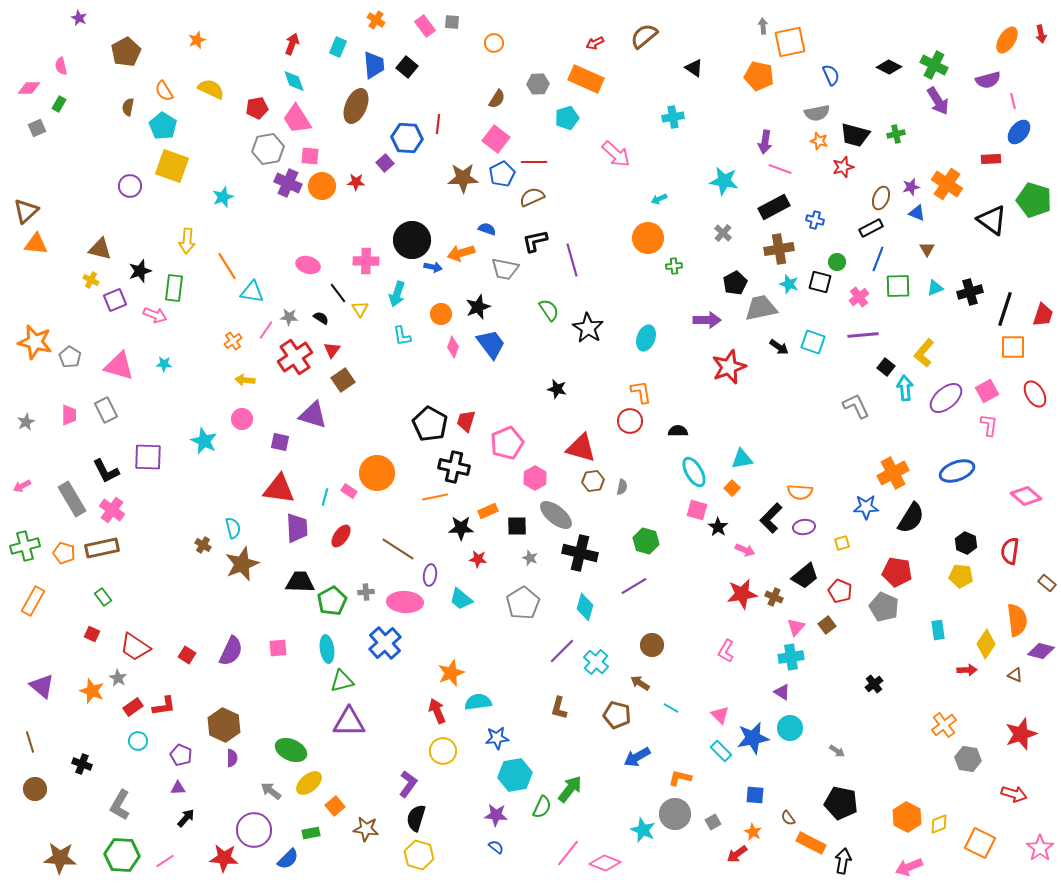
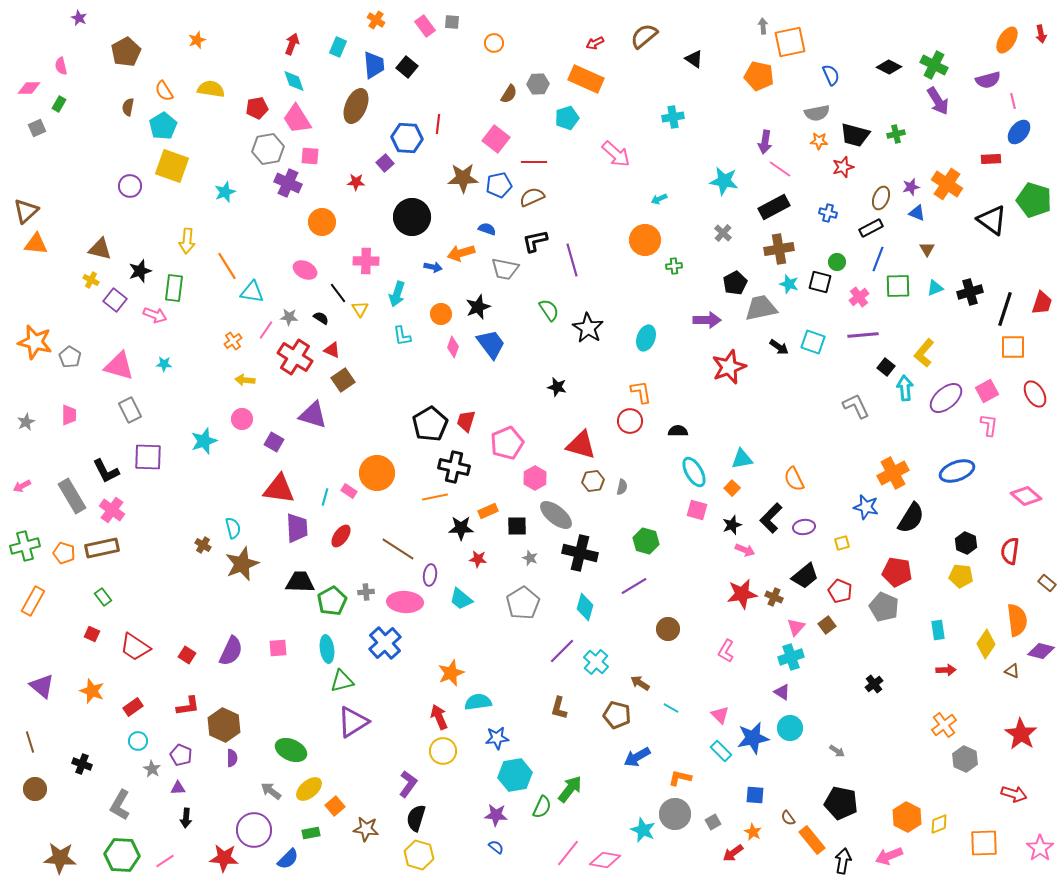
black triangle at (694, 68): moved 9 px up
yellow semicircle at (211, 89): rotated 16 degrees counterclockwise
brown semicircle at (497, 99): moved 12 px right, 5 px up
cyan pentagon at (163, 126): rotated 8 degrees clockwise
orange star at (819, 141): rotated 12 degrees counterclockwise
pink line at (780, 169): rotated 15 degrees clockwise
blue pentagon at (502, 174): moved 3 px left, 11 px down; rotated 15 degrees clockwise
orange circle at (322, 186): moved 36 px down
cyan star at (223, 197): moved 2 px right, 5 px up
blue cross at (815, 220): moved 13 px right, 7 px up
orange circle at (648, 238): moved 3 px left, 2 px down
black circle at (412, 240): moved 23 px up
pink ellipse at (308, 265): moved 3 px left, 5 px down; rotated 10 degrees clockwise
purple square at (115, 300): rotated 30 degrees counterclockwise
red trapezoid at (1043, 315): moved 1 px left, 12 px up
red triangle at (332, 350): rotated 42 degrees counterclockwise
red cross at (295, 357): rotated 24 degrees counterclockwise
black star at (557, 389): moved 2 px up
gray rectangle at (106, 410): moved 24 px right
black pentagon at (430, 424): rotated 12 degrees clockwise
cyan star at (204, 441): rotated 28 degrees clockwise
purple square at (280, 442): moved 6 px left; rotated 18 degrees clockwise
red triangle at (581, 448): moved 3 px up
orange semicircle at (800, 492): moved 6 px left, 13 px up; rotated 60 degrees clockwise
gray rectangle at (72, 499): moved 3 px up
blue star at (866, 507): rotated 15 degrees clockwise
black star at (718, 527): moved 14 px right, 2 px up; rotated 18 degrees clockwise
brown circle at (652, 645): moved 16 px right, 16 px up
cyan cross at (791, 657): rotated 10 degrees counterclockwise
red arrow at (967, 670): moved 21 px left
brown triangle at (1015, 675): moved 3 px left, 4 px up
gray star at (118, 678): moved 34 px right, 91 px down
red L-shape at (164, 706): moved 24 px right
red arrow at (437, 711): moved 2 px right, 6 px down
purple triangle at (349, 722): moved 4 px right; rotated 32 degrees counterclockwise
red star at (1021, 734): rotated 20 degrees counterclockwise
gray hexagon at (968, 759): moved 3 px left; rotated 15 degrees clockwise
yellow ellipse at (309, 783): moved 6 px down
black arrow at (186, 818): rotated 144 degrees clockwise
orange rectangle at (811, 843): moved 1 px right, 3 px up; rotated 24 degrees clockwise
orange square at (980, 843): moved 4 px right; rotated 28 degrees counterclockwise
red arrow at (737, 854): moved 4 px left, 1 px up
pink diamond at (605, 863): moved 3 px up; rotated 12 degrees counterclockwise
pink arrow at (909, 867): moved 20 px left, 11 px up
